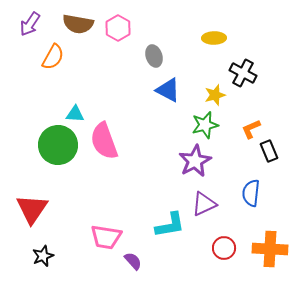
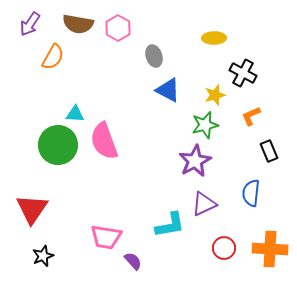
orange L-shape: moved 13 px up
